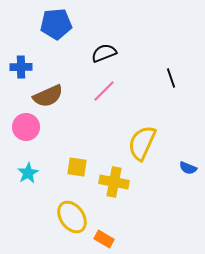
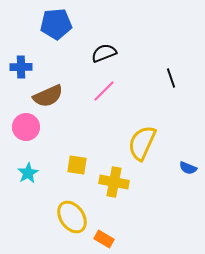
yellow square: moved 2 px up
